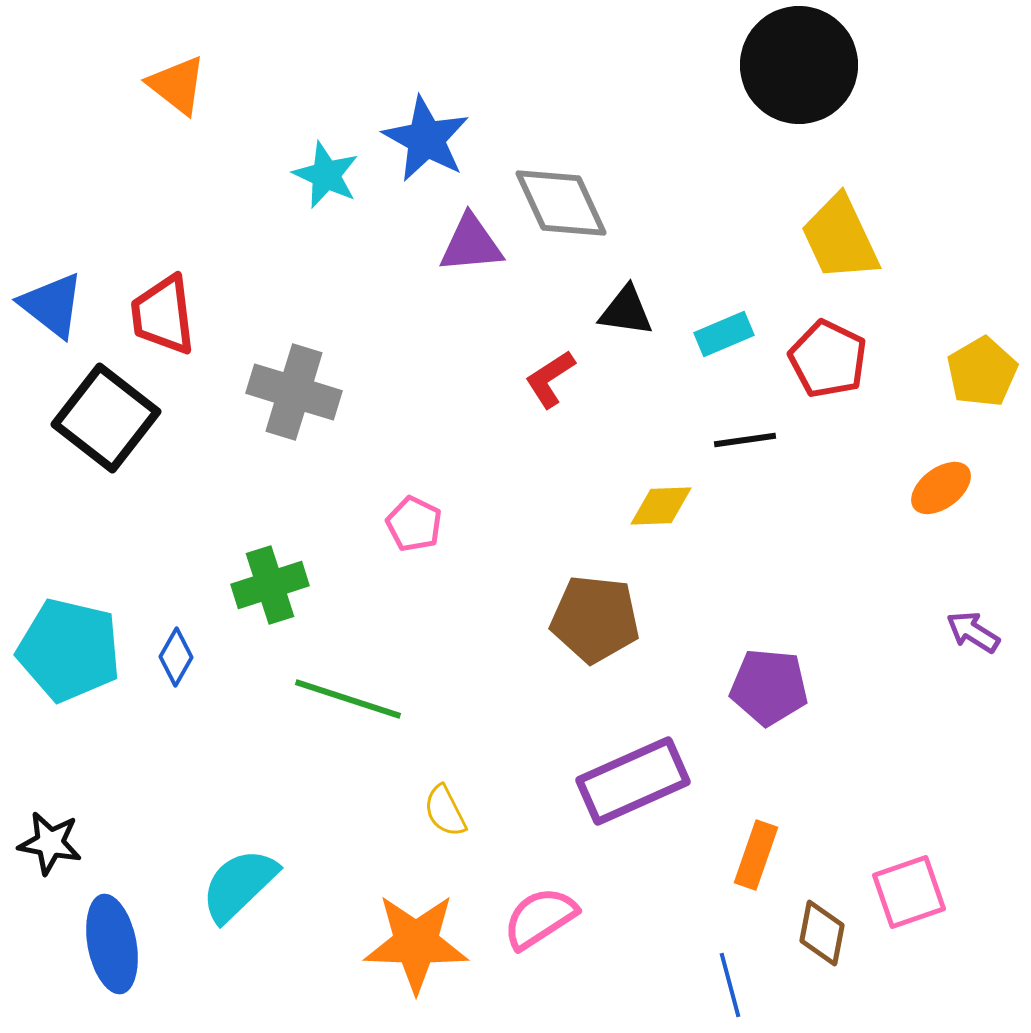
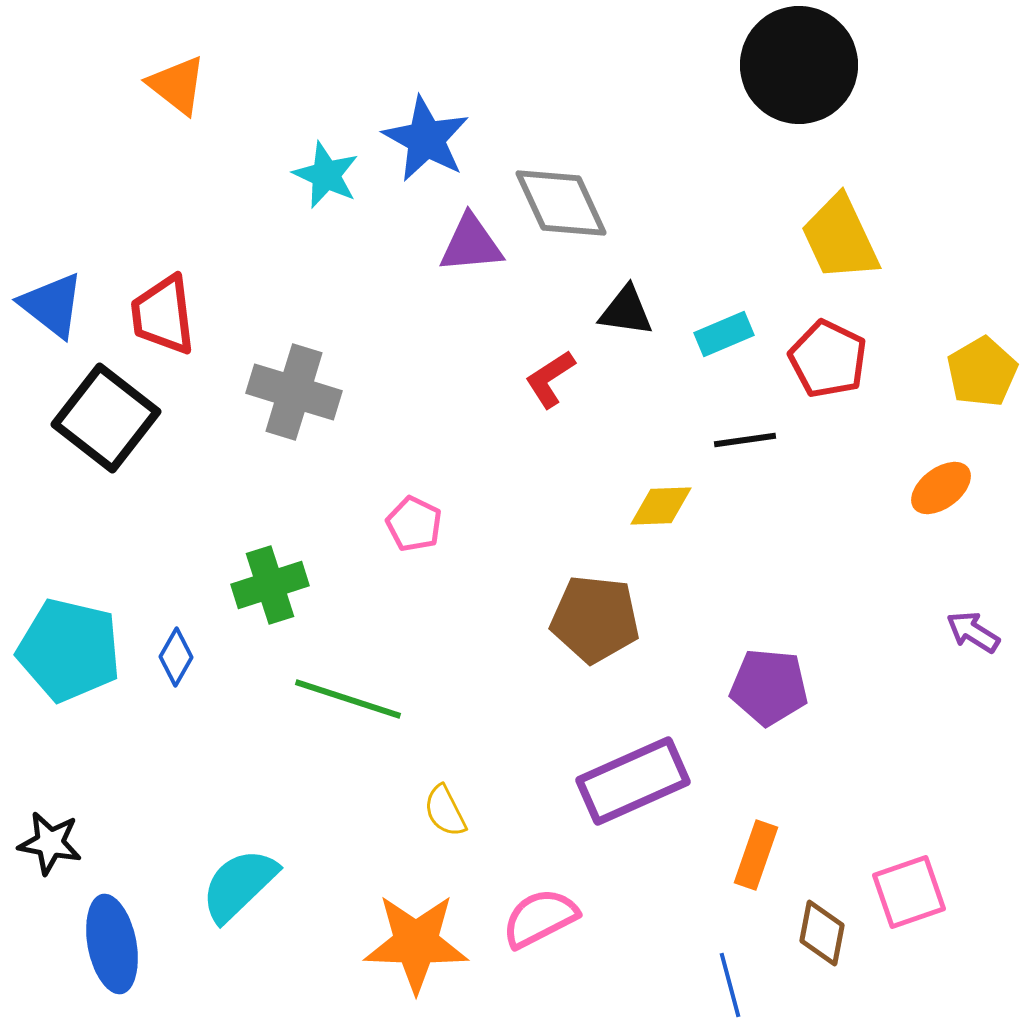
pink semicircle: rotated 6 degrees clockwise
